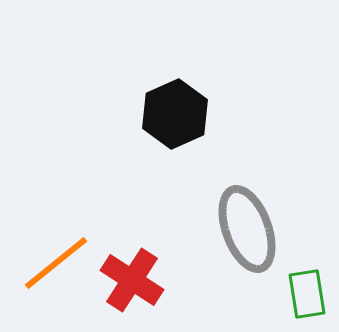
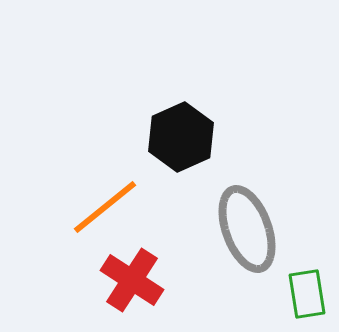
black hexagon: moved 6 px right, 23 px down
orange line: moved 49 px right, 56 px up
